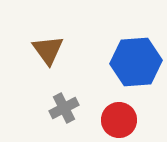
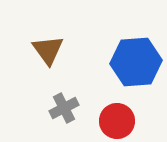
red circle: moved 2 px left, 1 px down
